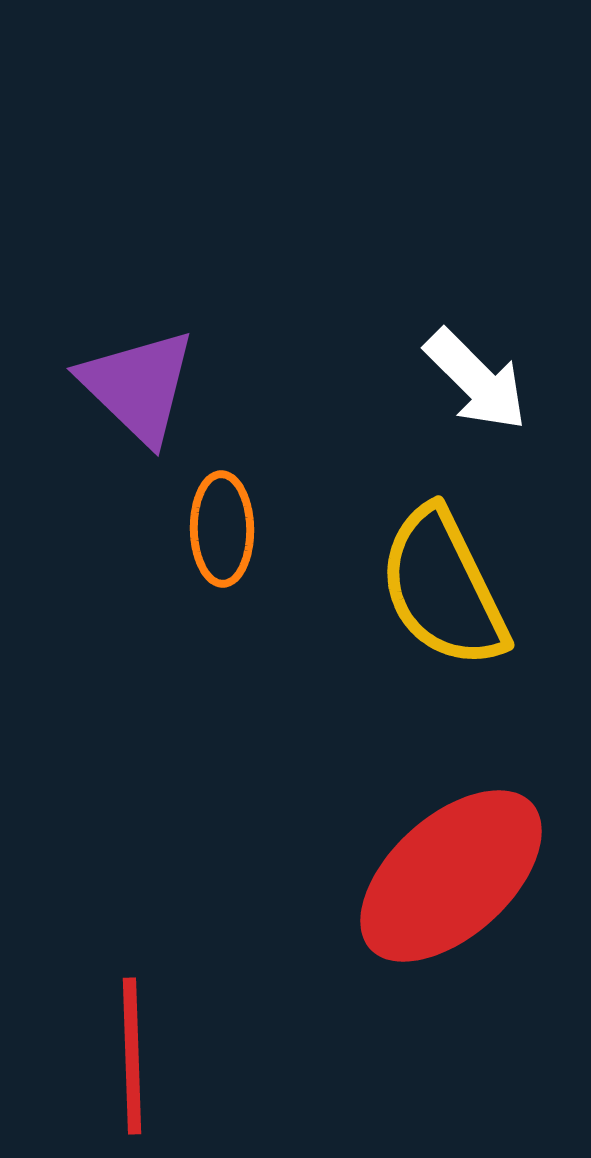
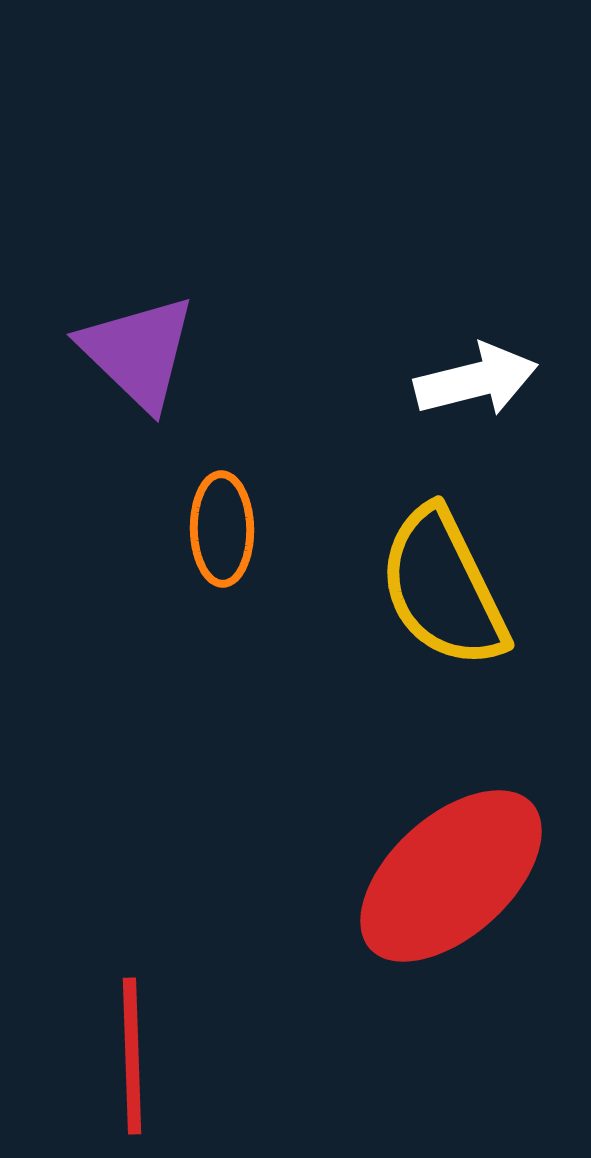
white arrow: rotated 59 degrees counterclockwise
purple triangle: moved 34 px up
